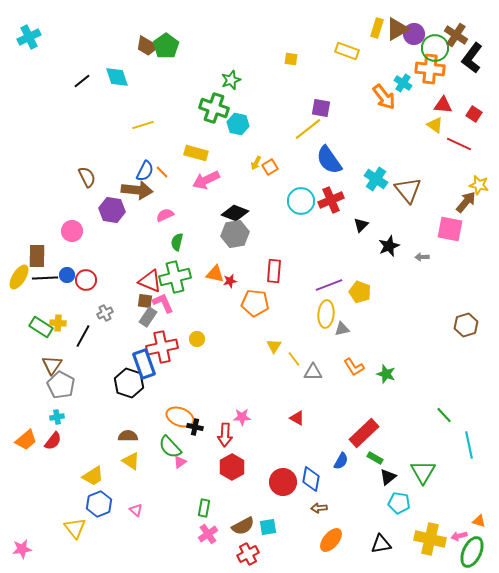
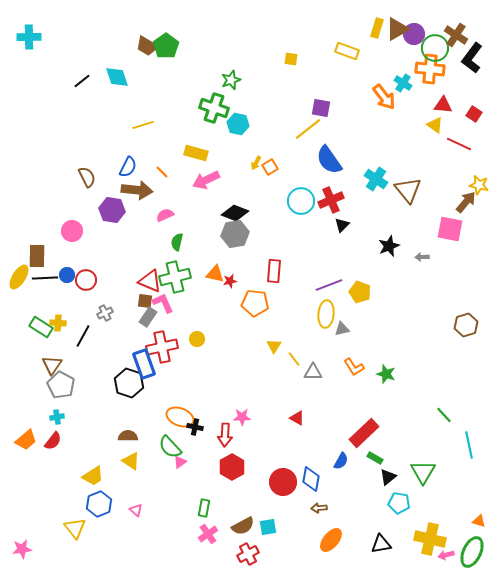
cyan cross at (29, 37): rotated 25 degrees clockwise
blue semicircle at (145, 171): moved 17 px left, 4 px up
black triangle at (361, 225): moved 19 px left
pink arrow at (459, 536): moved 13 px left, 19 px down
